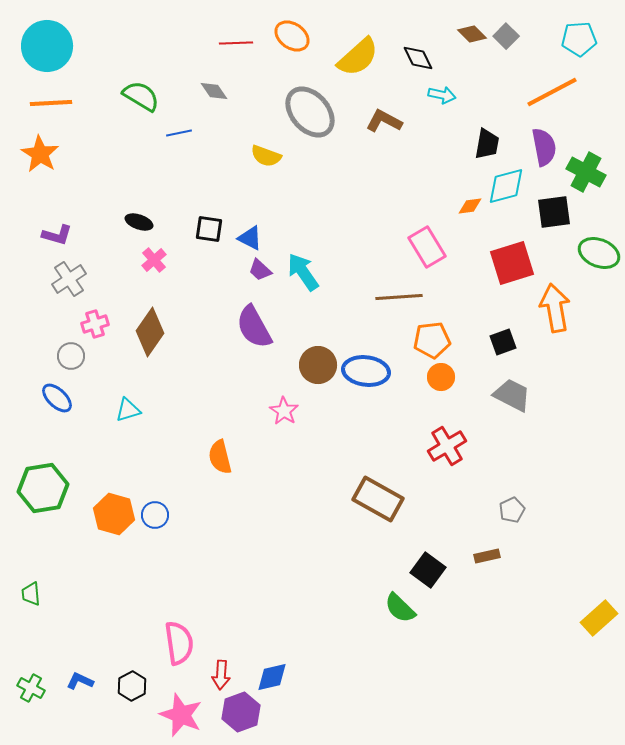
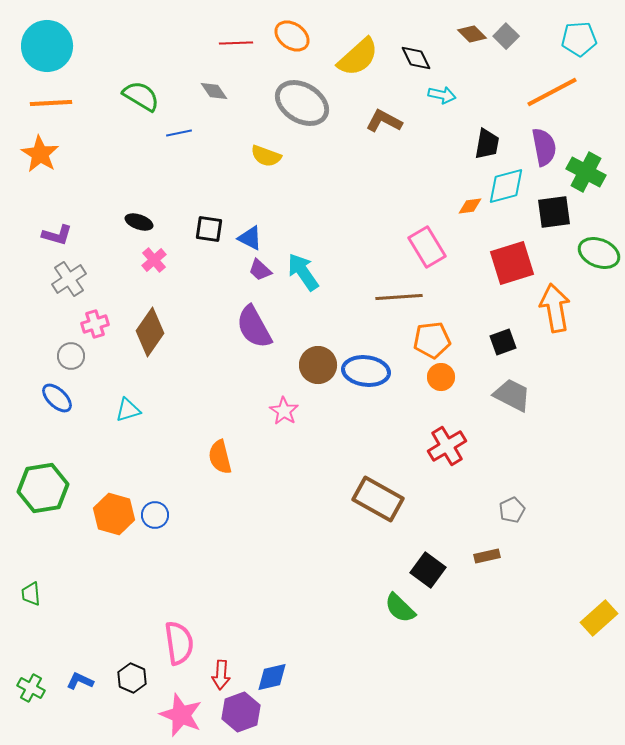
black diamond at (418, 58): moved 2 px left
gray ellipse at (310, 112): moved 8 px left, 9 px up; rotated 18 degrees counterclockwise
black hexagon at (132, 686): moved 8 px up; rotated 8 degrees counterclockwise
